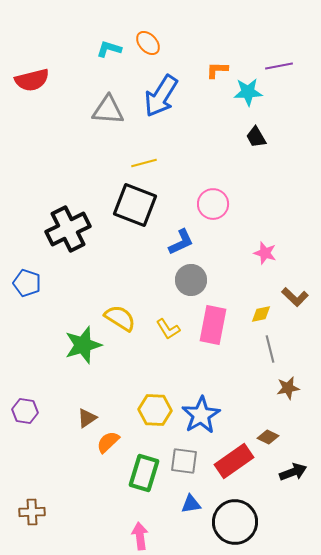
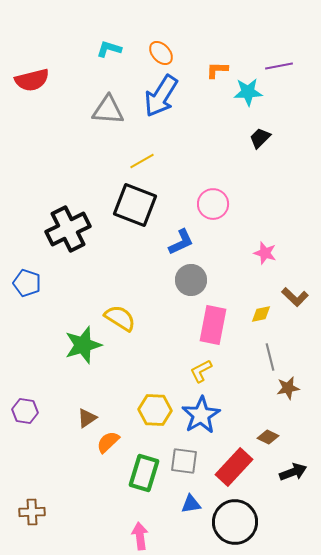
orange ellipse: moved 13 px right, 10 px down
black trapezoid: moved 4 px right, 1 px down; rotated 75 degrees clockwise
yellow line: moved 2 px left, 2 px up; rotated 15 degrees counterclockwise
yellow L-shape: moved 33 px right, 42 px down; rotated 95 degrees clockwise
gray line: moved 8 px down
red rectangle: moved 6 px down; rotated 12 degrees counterclockwise
